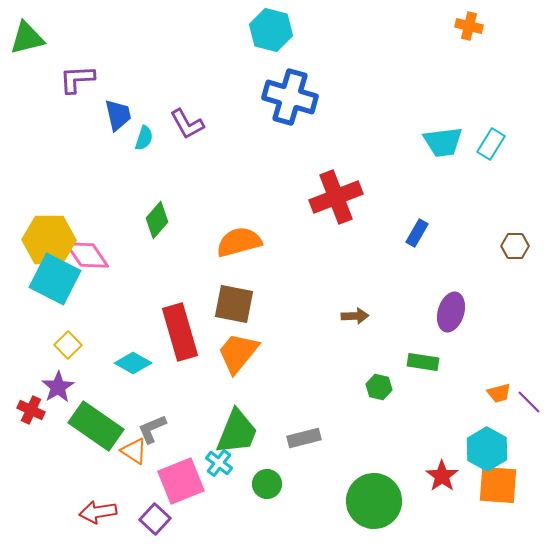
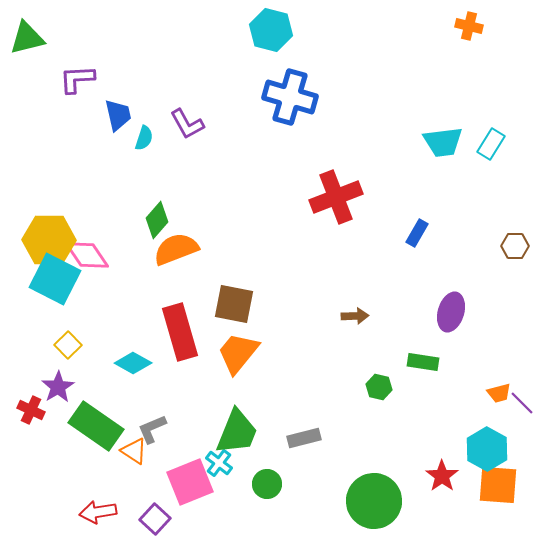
orange semicircle at (239, 242): moved 63 px left, 7 px down; rotated 6 degrees counterclockwise
purple line at (529, 402): moved 7 px left, 1 px down
pink square at (181, 481): moved 9 px right, 1 px down
